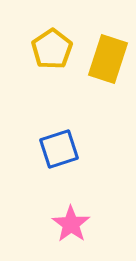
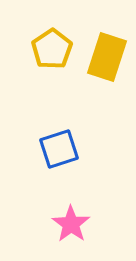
yellow rectangle: moved 1 px left, 2 px up
